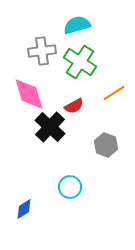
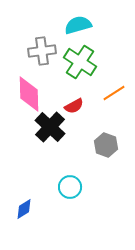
cyan semicircle: moved 1 px right
pink diamond: rotated 15 degrees clockwise
